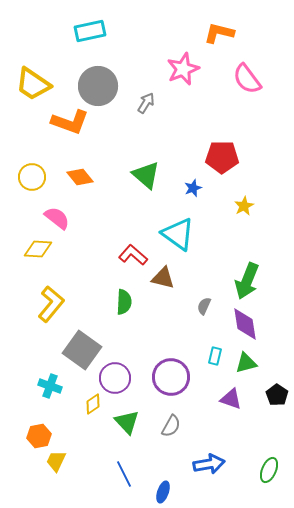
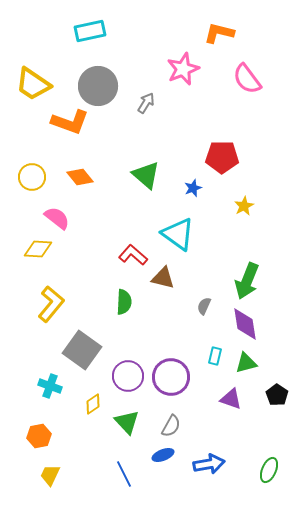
purple circle at (115, 378): moved 13 px right, 2 px up
yellow trapezoid at (56, 461): moved 6 px left, 14 px down
blue ellipse at (163, 492): moved 37 px up; rotated 50 degrees clockwise
